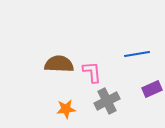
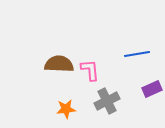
pink L-shape: moved 2 px left, 2 px up
